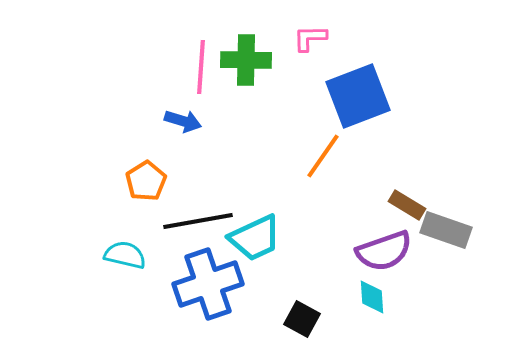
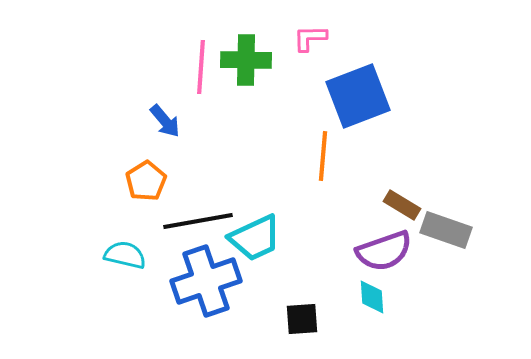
blue arrow: moved 18 px left; rotated 33 degrees clockwise
orange line: rotated 30 degrees counterclockwise
brown rectangle: moved 5 px left
blue cross: moved 2 px left, 3 px up
black square: rotated 33 degrees counterclockwise
